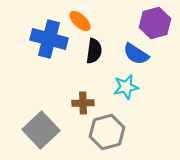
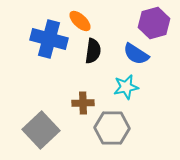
purple hexagon: moved 1 px left
black semicircle: moved 1 px left
gray hexagon: moved 5 px right, 4 px up; rotated 16 degrees clockwise
